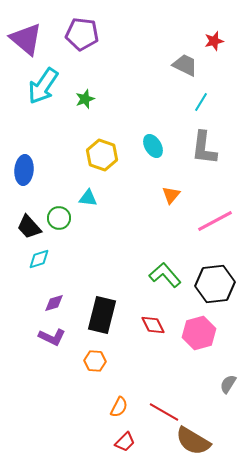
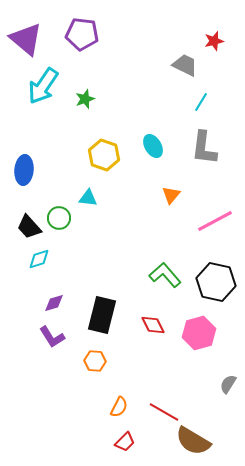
yellow hexagon: moved 2 px right
black hexagon: moved 1 px right, 2 px up; rotated 18 degrees clockwise
purple L-shape: rotated 32 degrees clockwise
